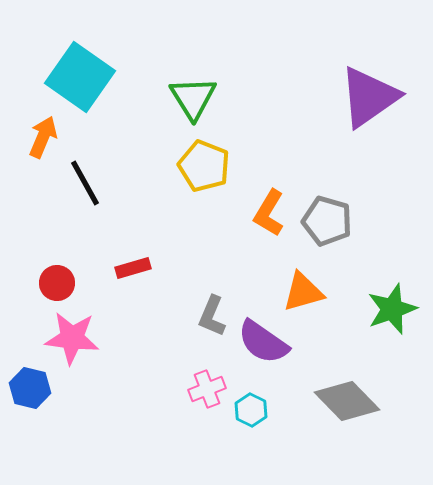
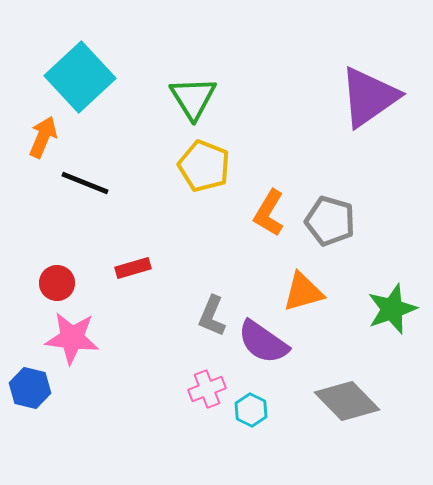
cyan square: rotated 12 degrees clockwise
black line: rotated 39 degrees counterclockwise
gray pentagon: moved 3 px right
